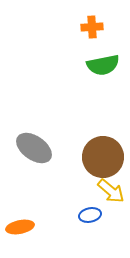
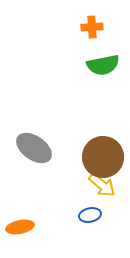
yellow arrow: moved 9 px left, 6 px up
